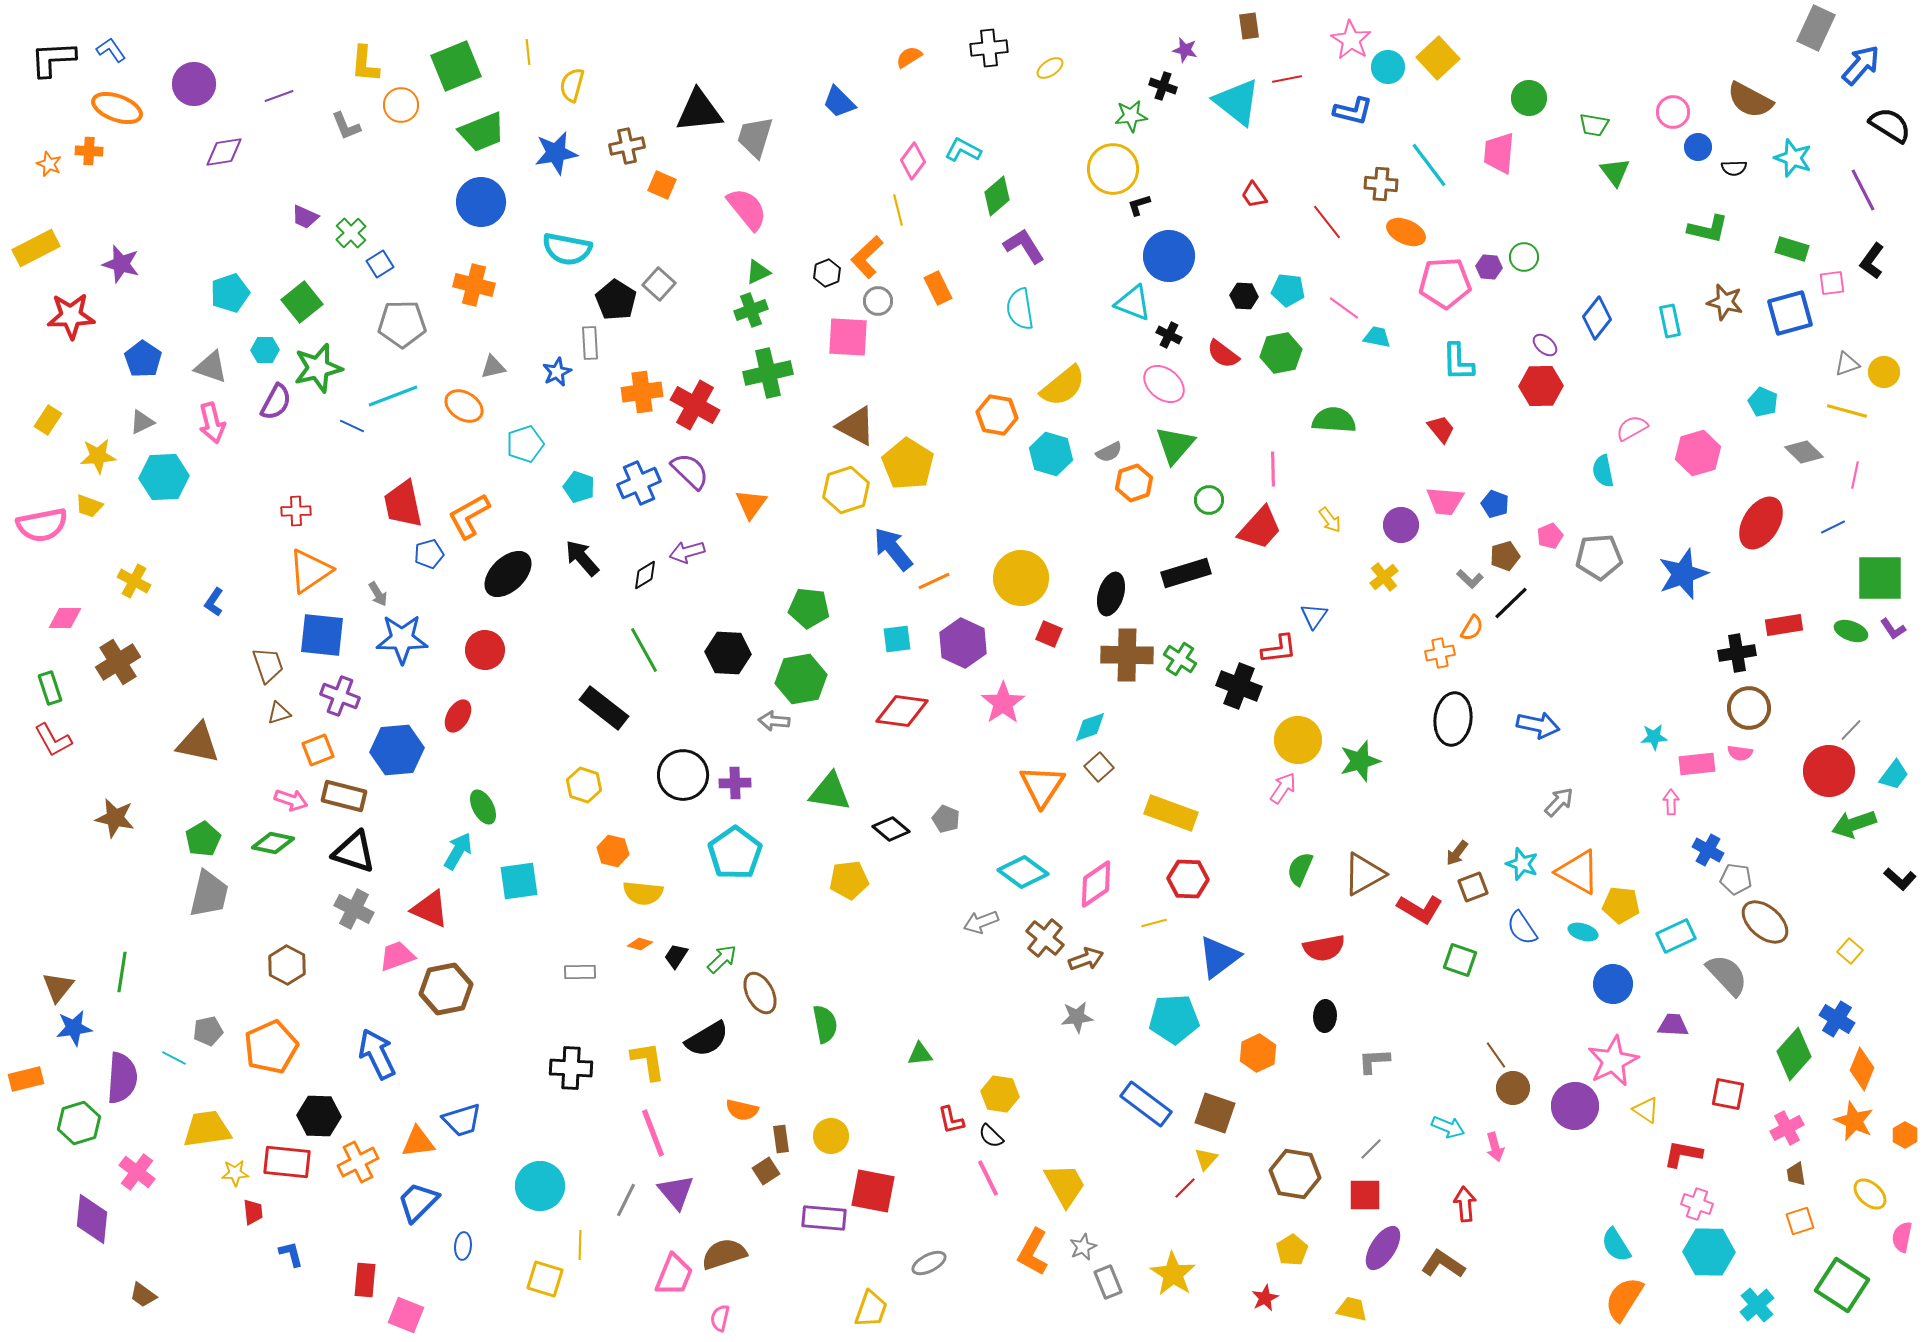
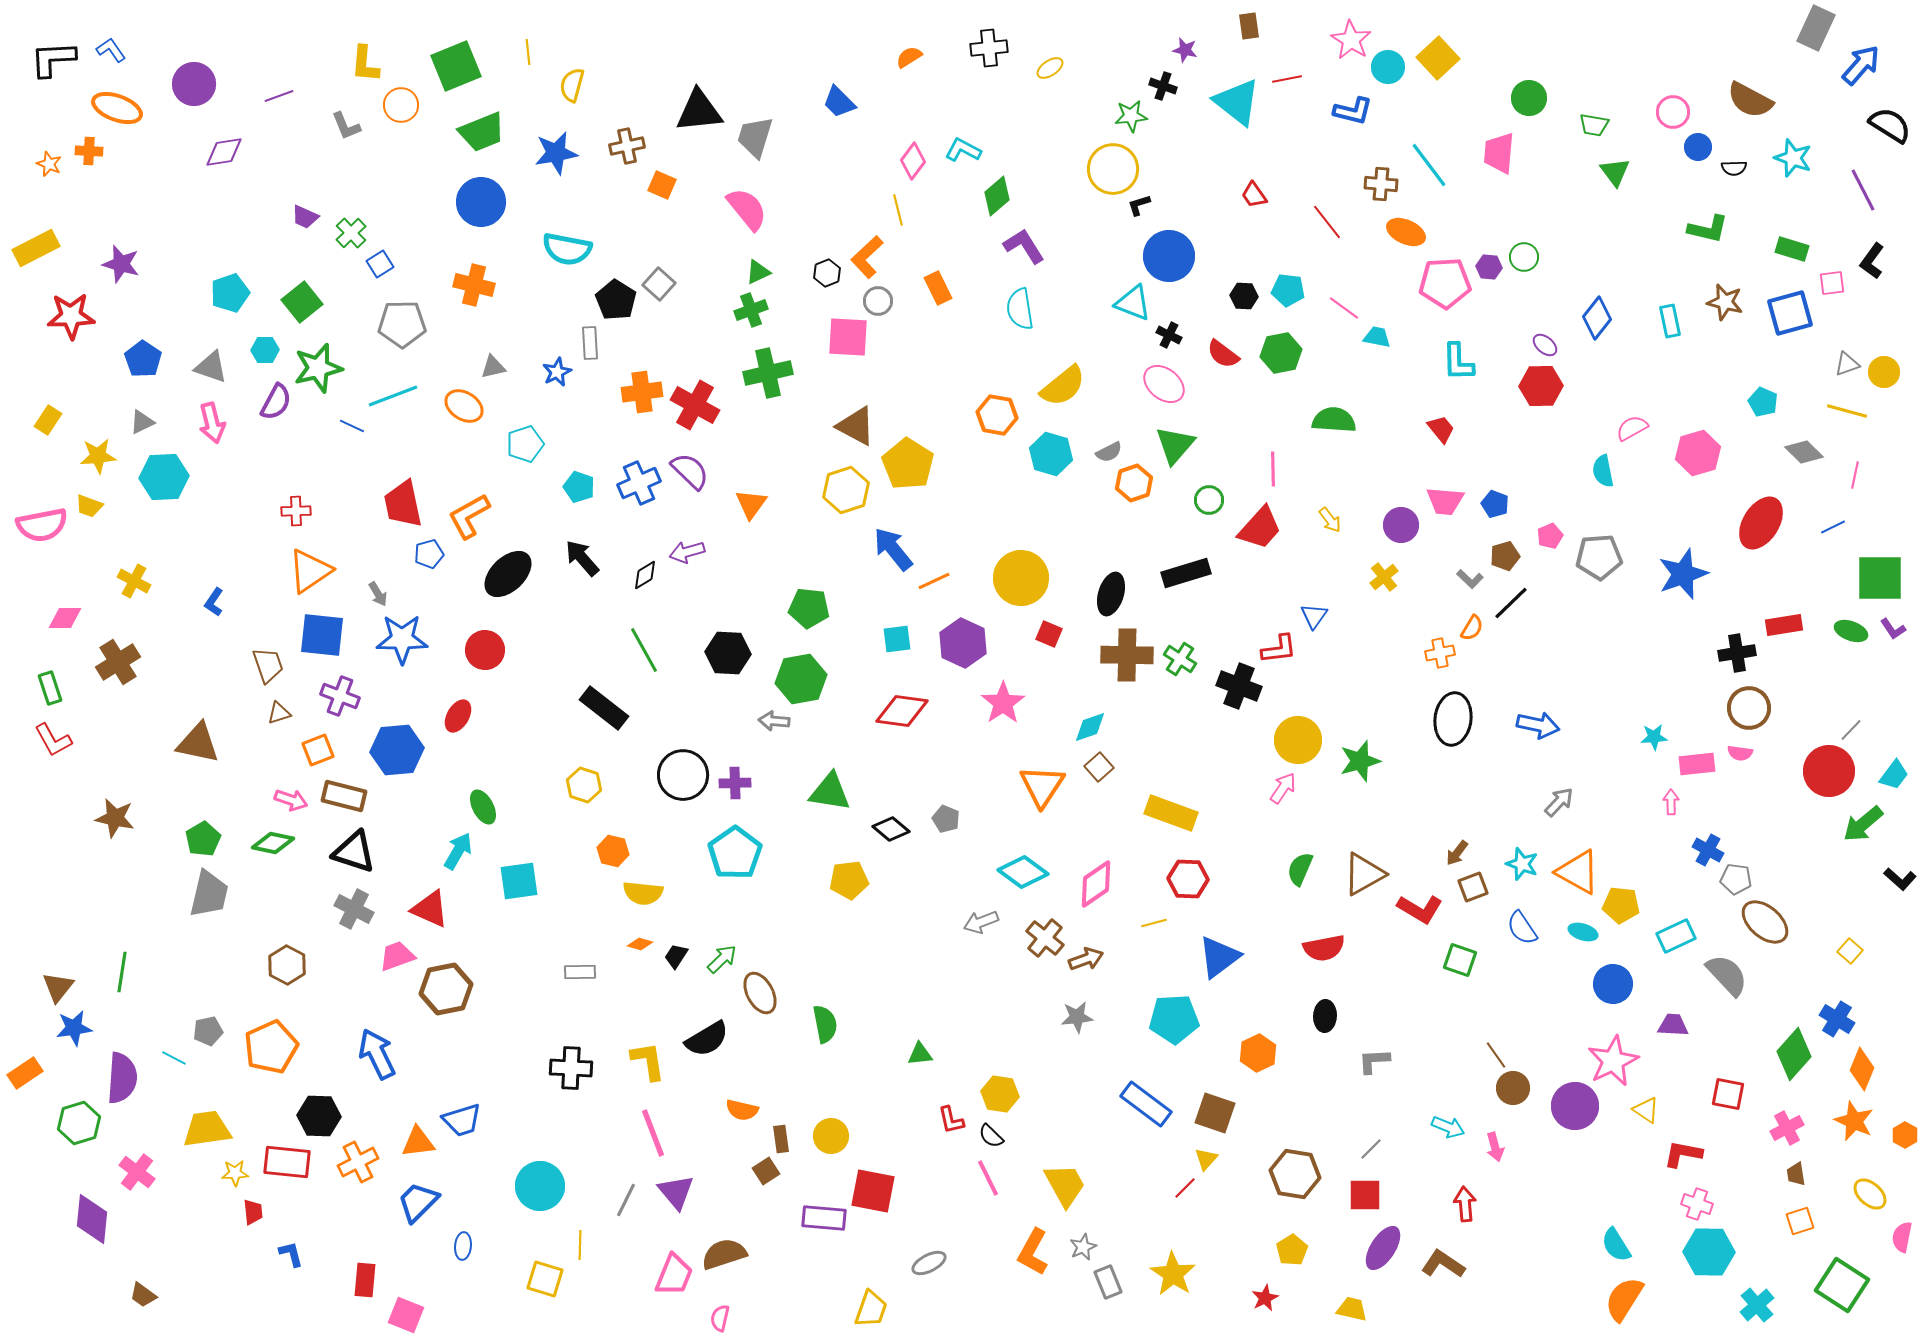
green arrow at (1854, 824): moved 9 px right; rotated 21 degrees counterclockwise
orange rectangle at (26, 1079): moved 1 px left, 6 px up; rotated 20 degrees counterclockwise
